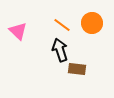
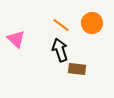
orange line: moved 1 px left
pink triangle: moved 2 px left, 8 px down
